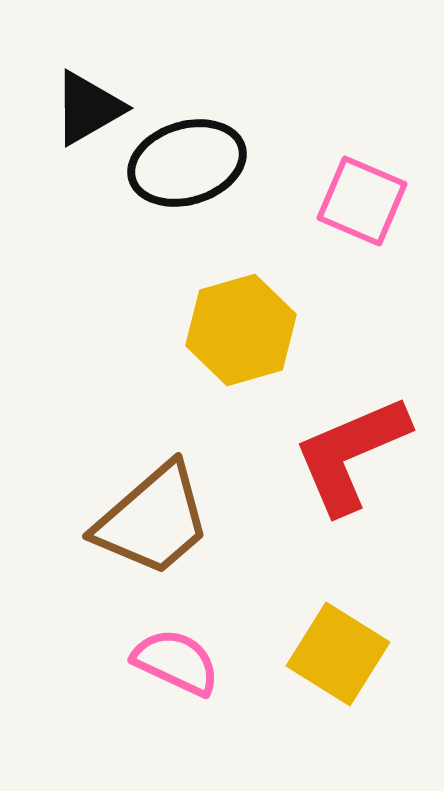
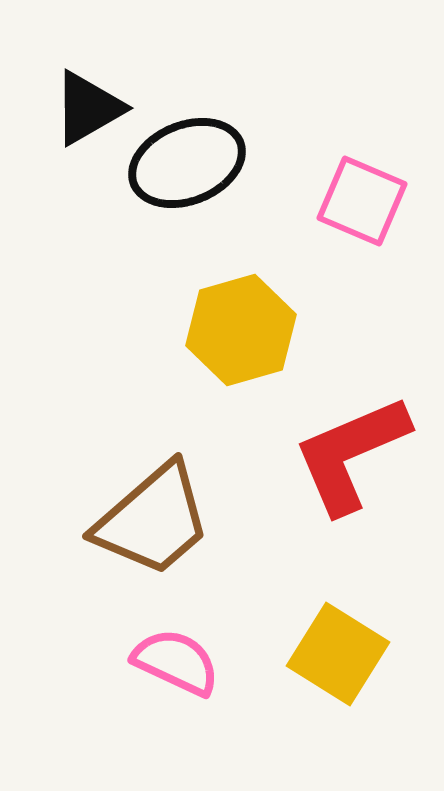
black ellipse: rotated 5 degrees counterclockwise
